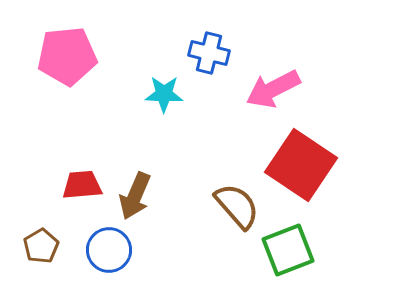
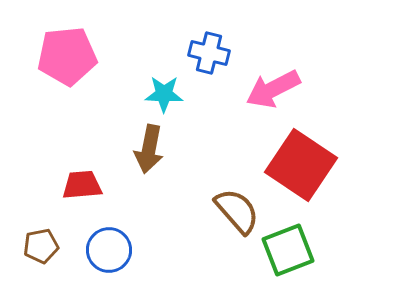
brown arrow: moved 14 px right, 47 px up; rotated 12 degrees counterclockwise
brown semicircle: moved 5 px down
brown pentagon: rotated 20 degrees clockwise
